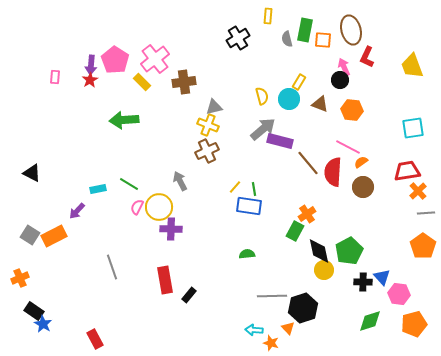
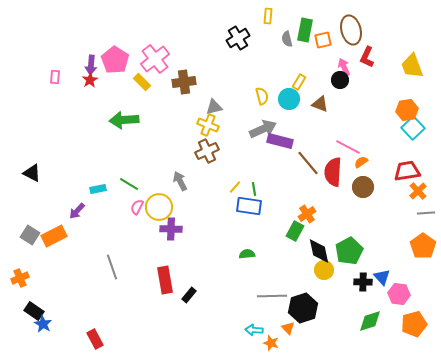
orange square at (323, 40): rotated 18 degrees counterclockwise
orange hexagon at (352, 110): moved 55 px right; rotated 15 degrees counterclockwise
cyan square at (413, 128): rotated 35 degrees counterclockwise
gray arrow at (263, 129): rotated 16 degrees clockwise
